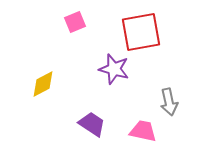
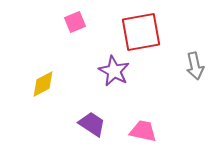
purple star: moved 2 px down; rotated 12 degrees clockwise
gray arrow: moved 26 px right, 36 px up
